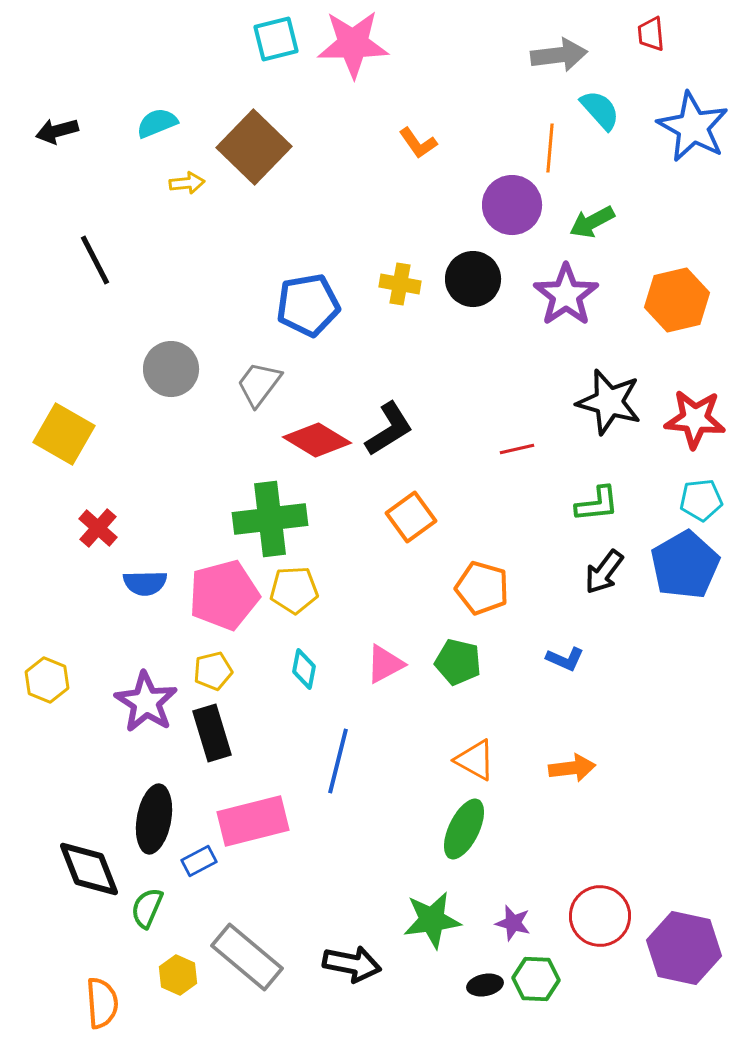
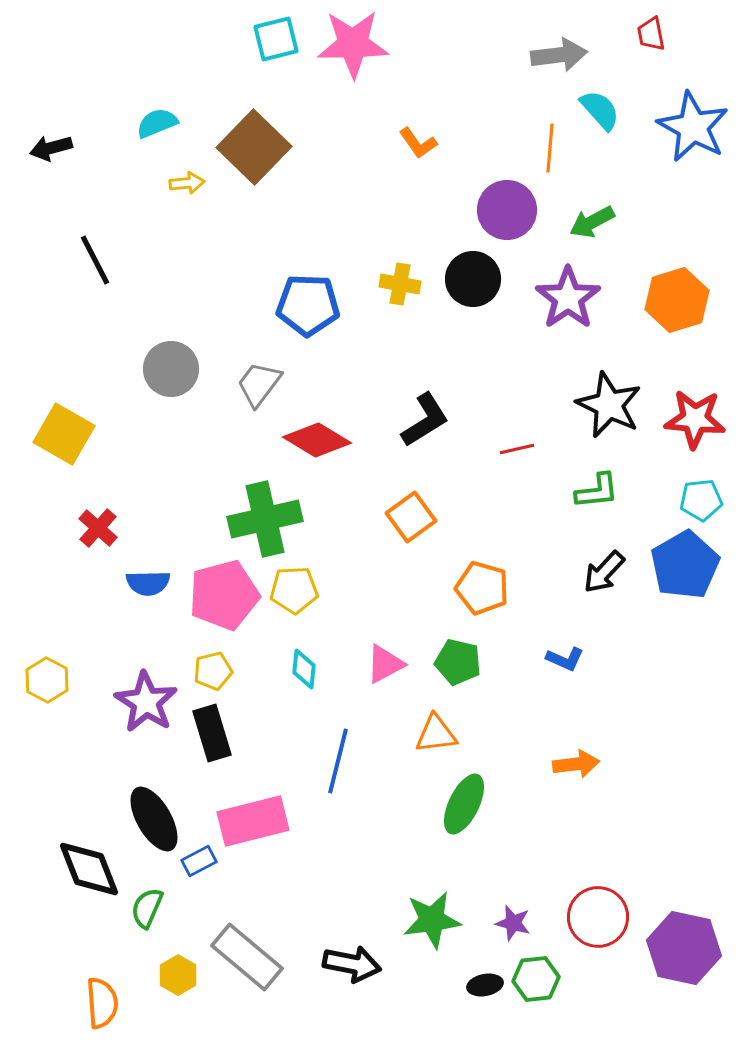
red trapezoid at (651, 34): rotated 6 degrees counterclockwise
black arrow at (57, 131): moved 6 px left, 17 px down
purple circle at (512, 205): moved 5 px left, 5 px down
purple star at (566, 295): moved 2 px right, 3 px down
orange hexagon at (677, 300): rotated 4 degrees counterclockwise
blue pentagon at (308, 305): rotated 12 degrees clockwise
black star at (609, 402): moved 3 px down; rotated 10 degrees clockwise
black L-shape at (389, 429): moved 36 px right, 9 px up
green L-shape at (597, 504): moved 13 px up
green cross at (270, 519): moved 5 px left; rotated 6 degrees counterclockwise
black arrow at (604, 572): rotated 6 degrees clockwise
blue semicircle at (145, 583): moved 3 px right
cyan diamond at (304, 669): rotated 6 degrees counterclockwise
yellow hexagon at (47, 680): rotated 6 degrees clockwise
orange triangle at (475, 760): moved 39 px left, 26 px up; rotated 36 degrees counterclockwise
orange arrow at (572, 768): moved 4 px right, 4 px up
black ellipse at (154, 819): rotated 40 degrees counterclockwise
green ellipse at (464, 829): moved 25 px up
red circle at (600, 916): moved 2 px left, 1 px down
yellow hexagon at (178, 975): rotated 6 degrees clockwise
green hexagon at (536, 979): rotated 9 degrees counterclockwise
